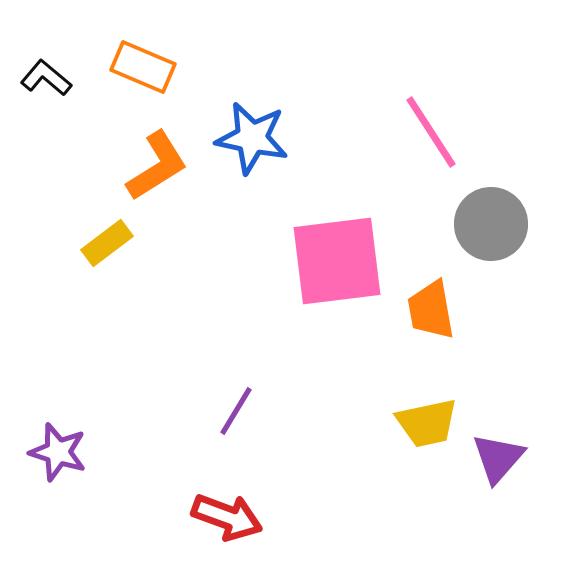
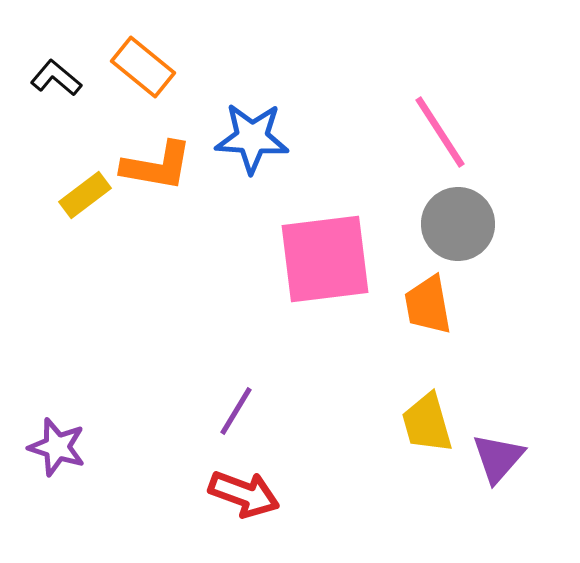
orange rectangle: rotated 16 degrees clockwise
black L-shape: moved 10 px right
pink line: moved 9 px right
blue star: rotated 8 degrees counterclockwise
orange L-shape: rotated 42 degrees clockwise
gray circle: moved 33 px left
yellow rectangle: moved 22 px left, 48 px up
pink square: moved 12 px left, 2 px up
orange trapezoid: moved 3 px left, 5 px up
yellow trapezoid: rotated 86 degrees clockwise
purple star: moved 1 px left, 5 px up
red arrow: moved 17 px right, 23 px up
